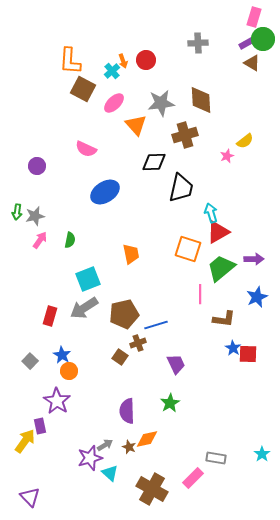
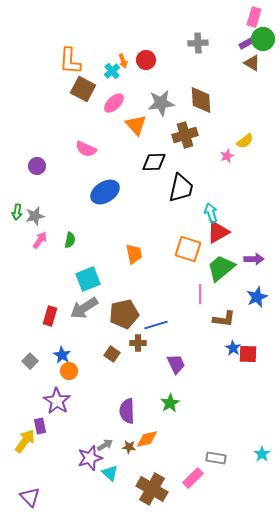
orange trapezoid at (131, 254): moved 3 px right
brown cross at (138, 343): rotated 21 degrees clockwise
brown square at (120, 357): moved 8 px left, 3 px up
brown star at (129, 447): rotated 16 degrees counterclockwise
